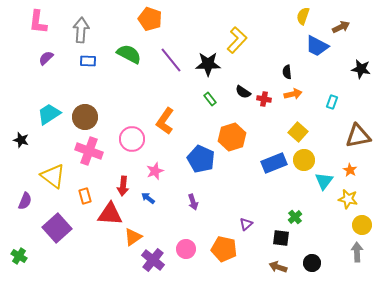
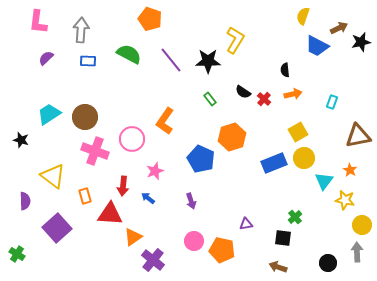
brown arrow at (341, 27): moved 2 px left, 1 px down
yellow L-shape at (237, 40): moved 2 px left; rotated 12 degrees counterclockwise
black star at (208, 64): moved 3 px up
black star at (361, 69): moved 27 px up; rotated 24 degrees counterclockwise
black semicircle at (287, 72): moved 2 px left, 2 px up
red cross at (264, 99): rotated 32 degrees clockwise
yellow square at (298, 132): rotated 18 degrees clockwise
pink cross at (89, 151): moved 6 px right
yellow circle at (304, 160): moved 2 px up
yellow star at (348, 199): moved 3 px left, 1 px down
purple semicircle at (25, 201): rotated 24 degrees counterclockwise
purple arrow at (193, 202): moved 2 px left, 1 px up
purple triangle at (246, 224): rotated 32 degrees clockwise
black square at (281, 238): moved 2 px right
pink circle at (186, 249): moved 8 px right, 8 px up
orange pentagon at (224, 249): moved 2 px left, 1 px down
green cross at (19, 256): moved 2 px left, 2 px up
black circle at (312, 263): moved 16 px right
